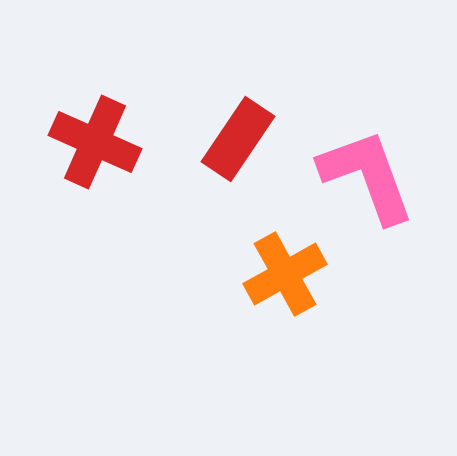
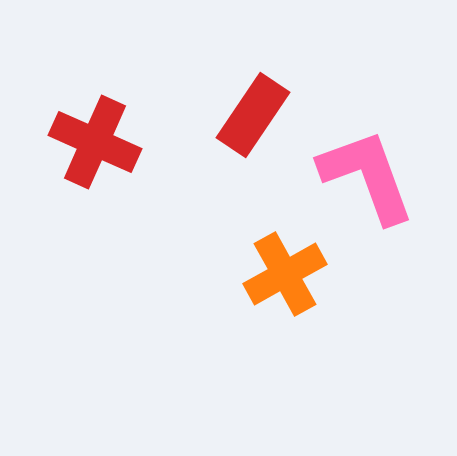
red rectangle: moved 15 px right, 24 px up
